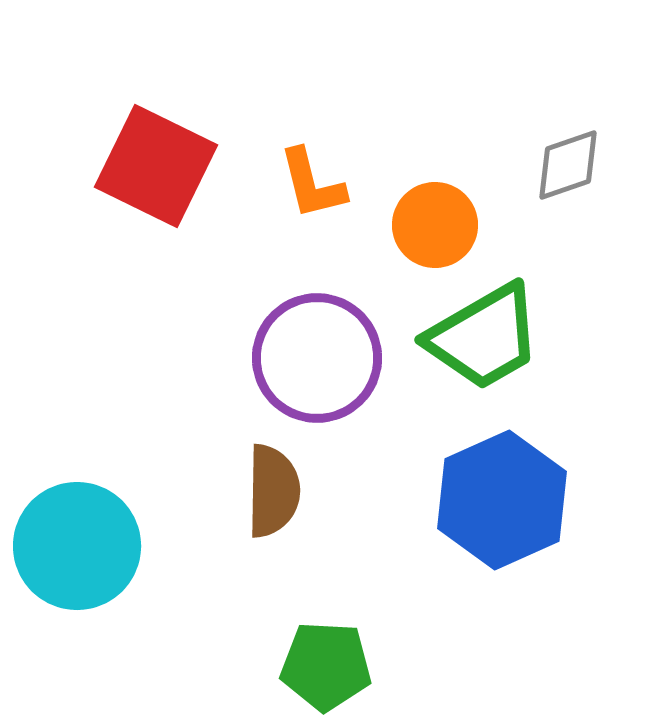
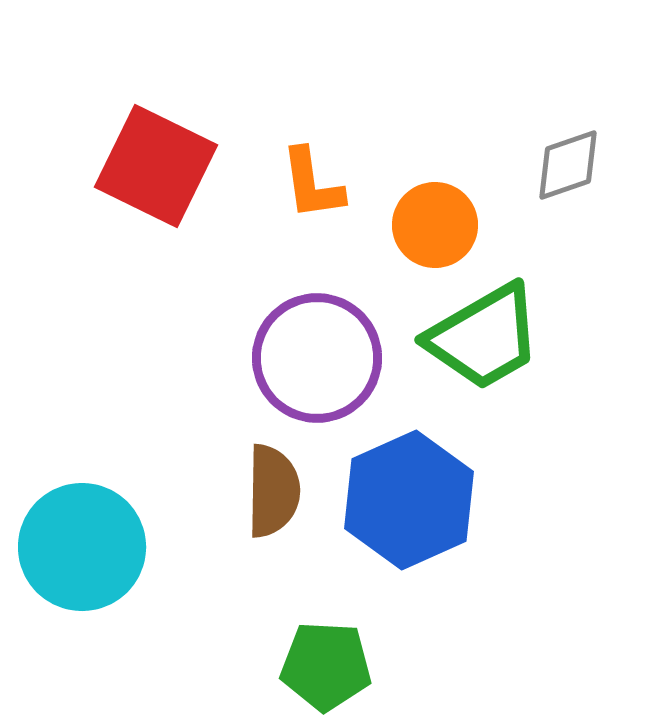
orange L-shape: rotated 6 degrees clockwise
blue hexagon: moved 93 px left
cyan circle: moved 5 px right, 1 px down
